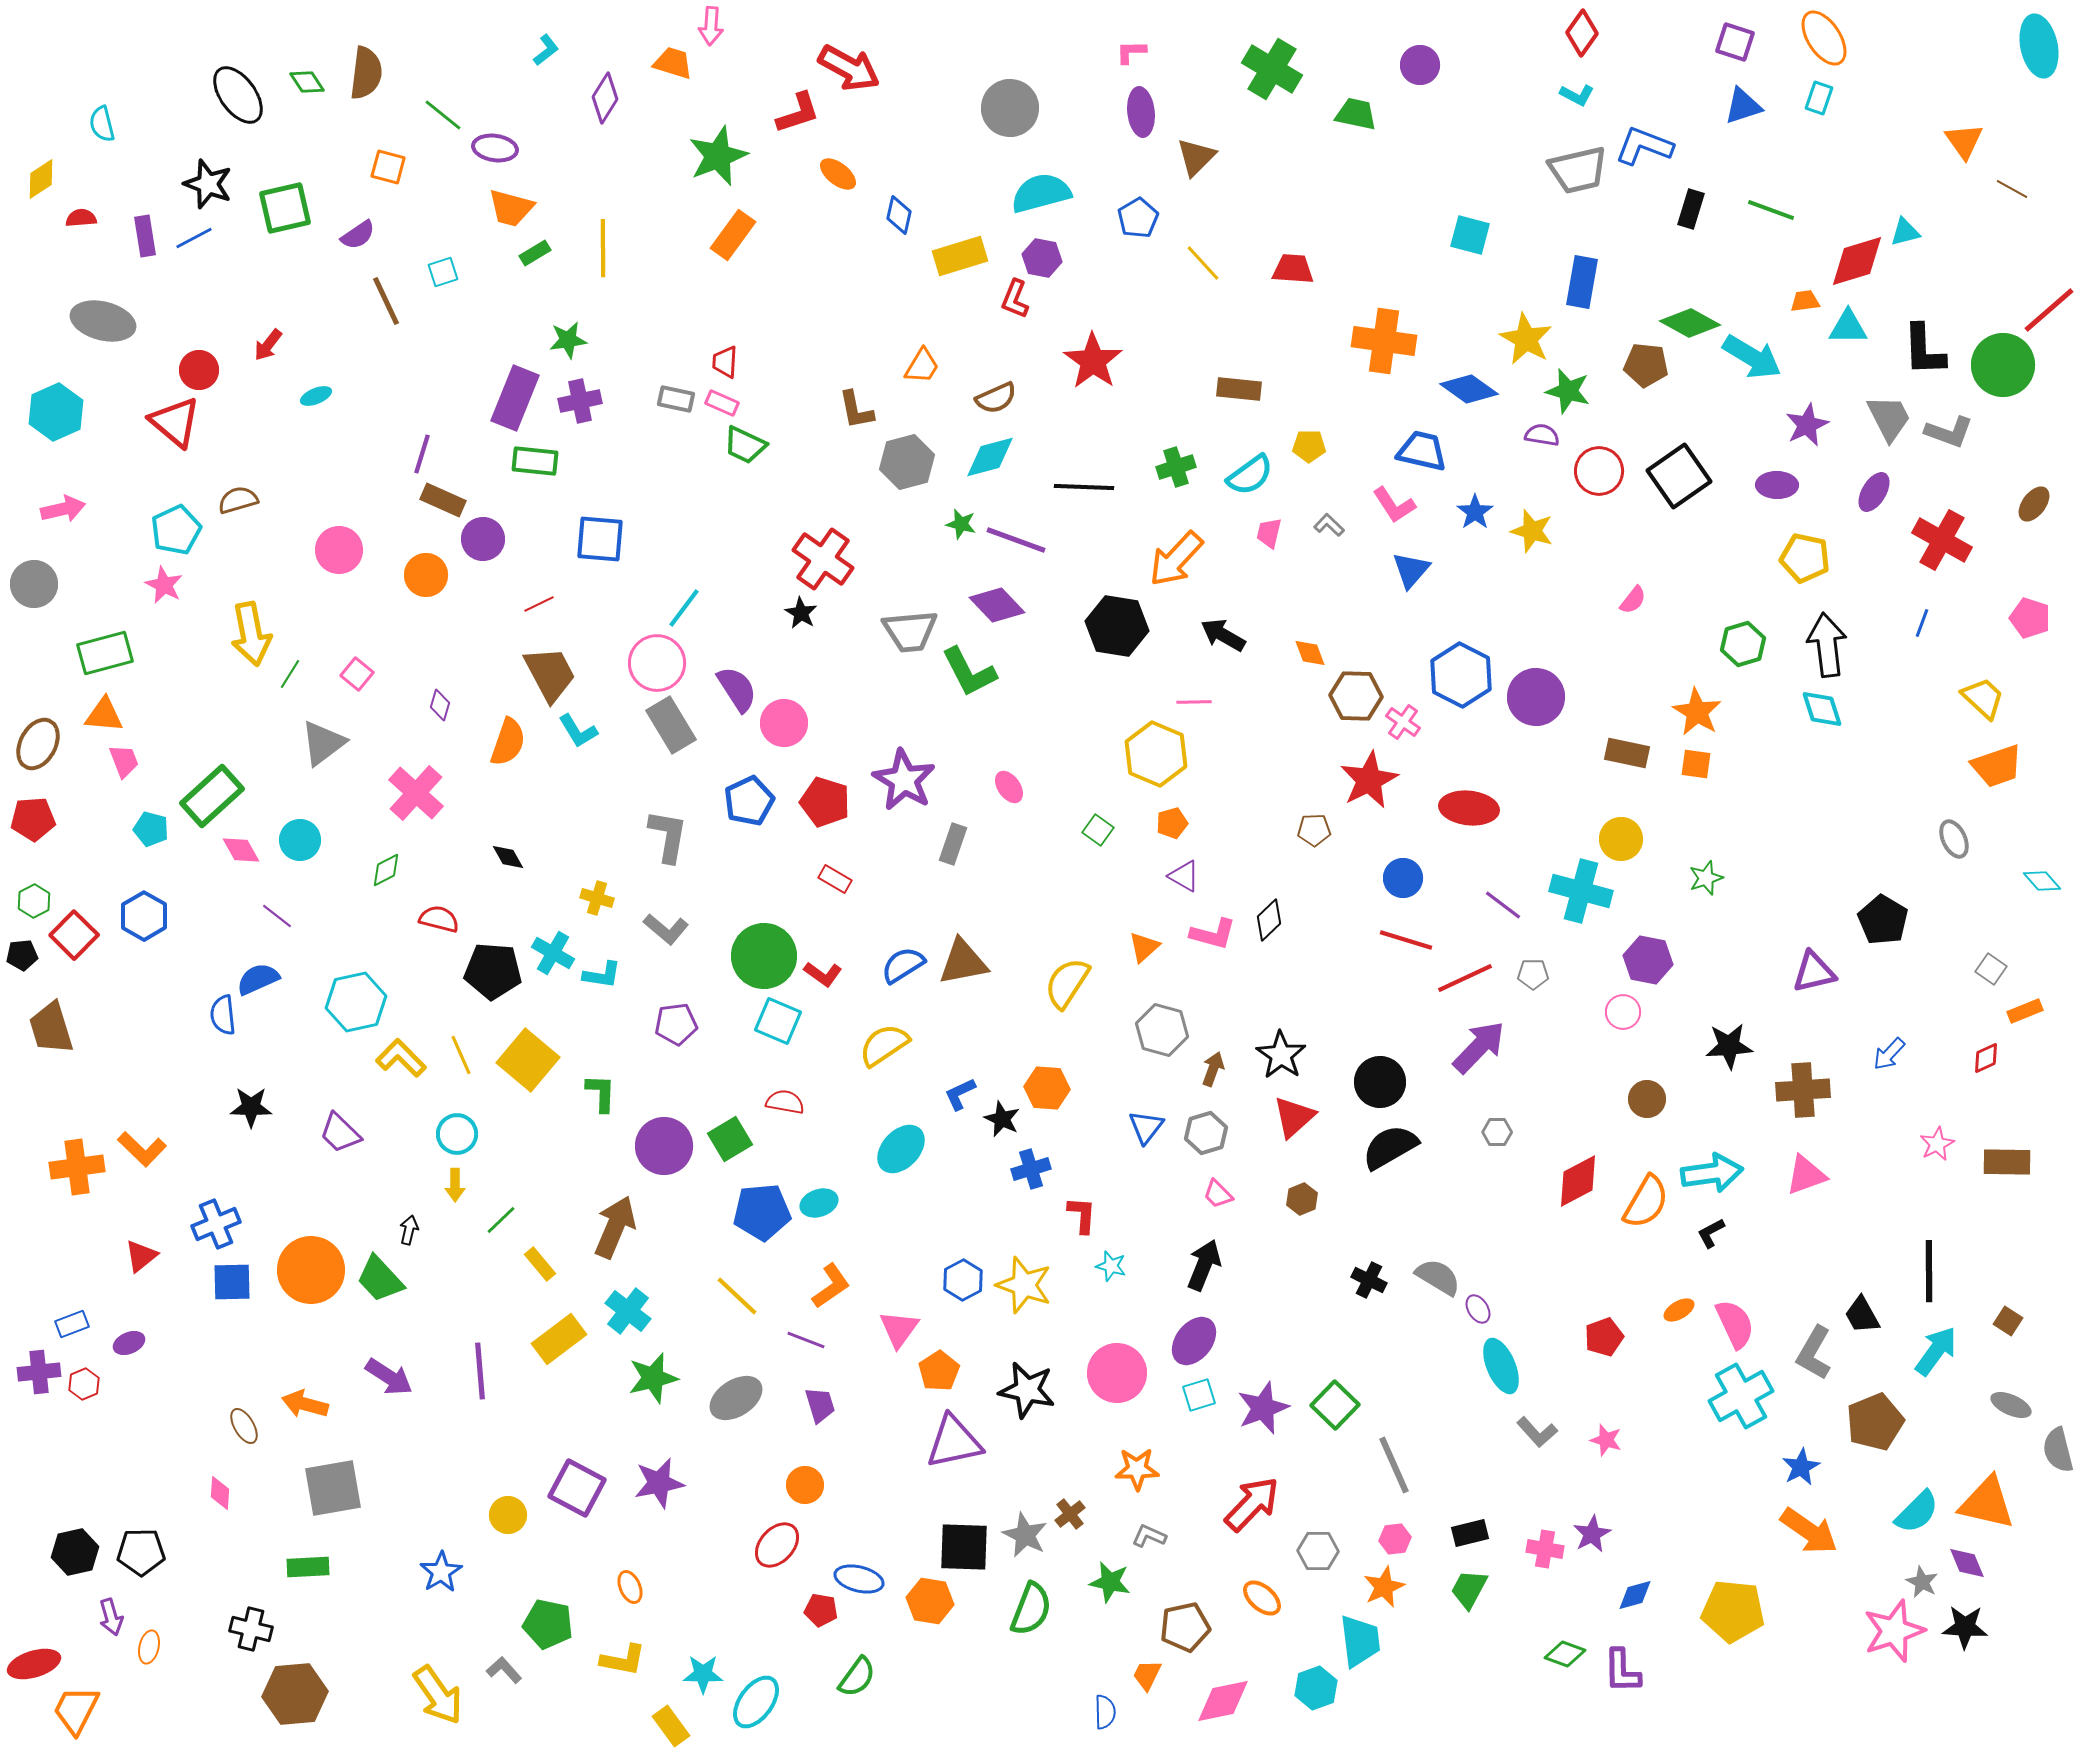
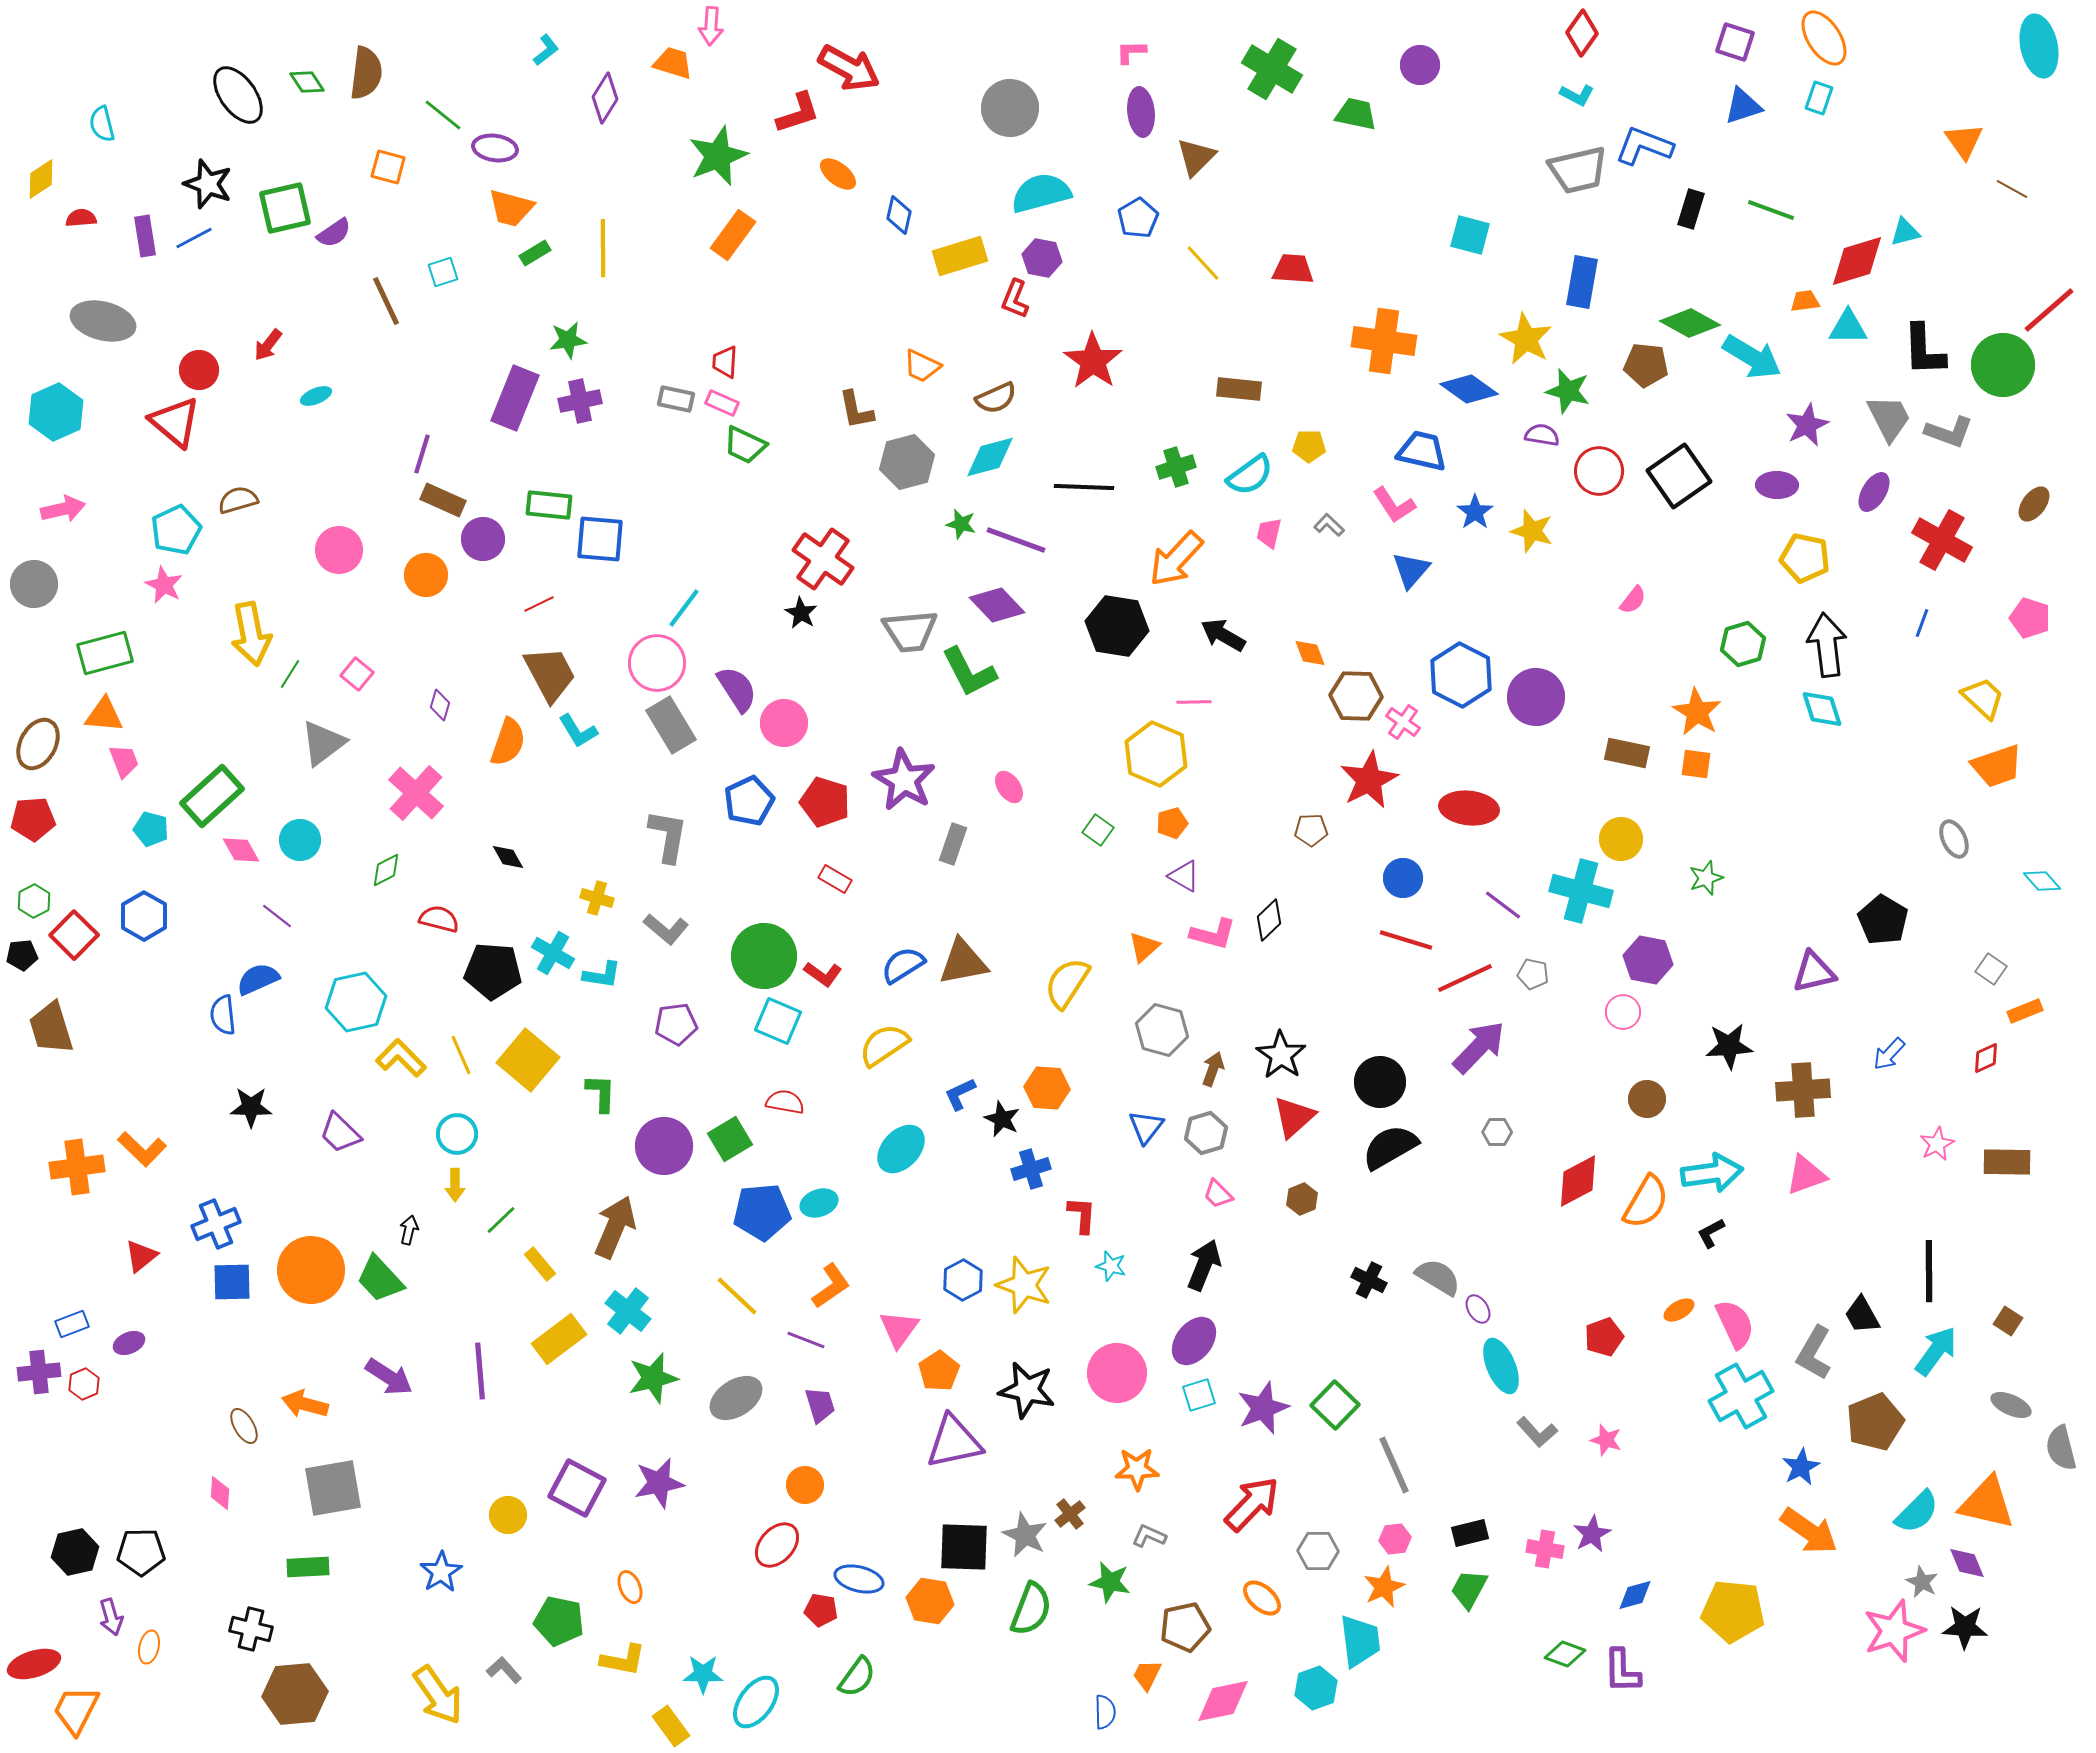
purple semicircle at (358, 235): moved 24 px left, 2 px up
orange trapezoid at (922, 366): rotated 84 degrees clockwise
green rectangle at (535, 461): moved 14 px right, 44 px down
brown pentagon at (1314, 830): moved 3 px left
gray pentagon at (1533, 974): rotated 12 degrees clockwise
gray semicircle at (2058, 1450): moved 3 px right, 2 px up
green pentagon at (548, 1624): moved 11 px right, 3 px up
